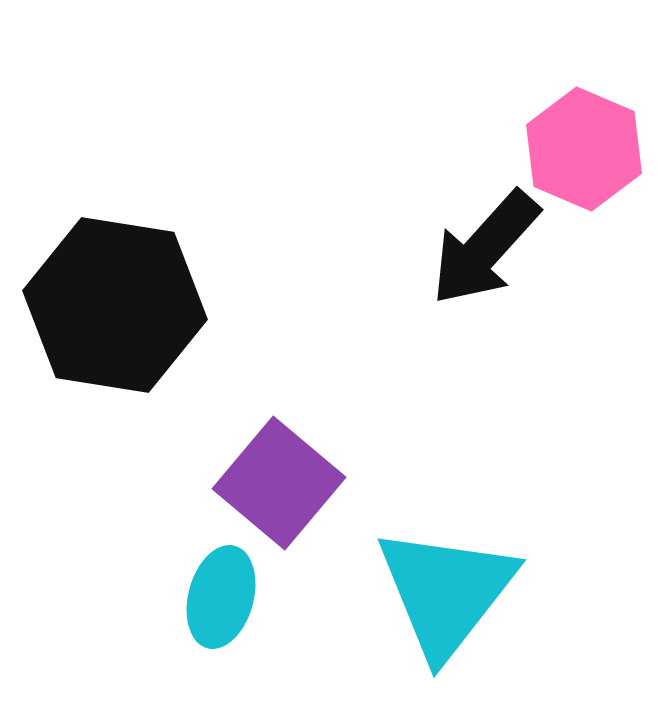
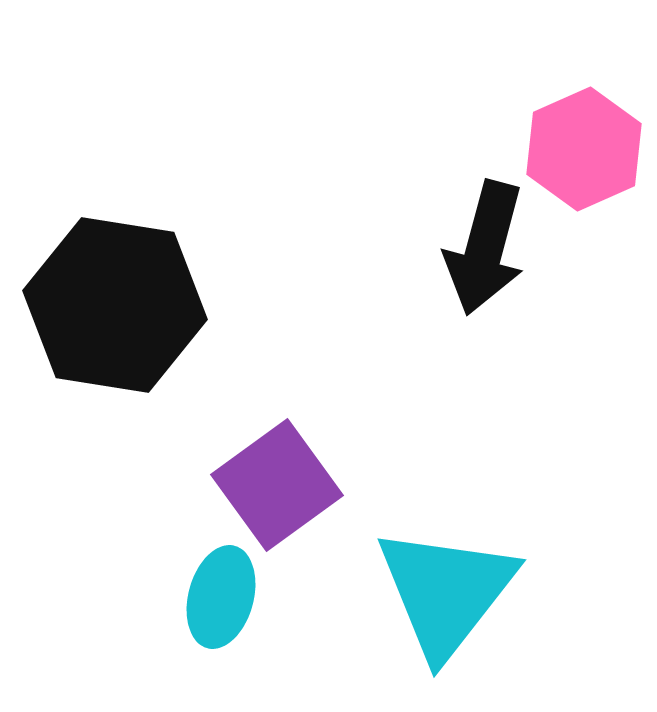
pink hexagon: rotated 13 degrees clockwise
black arrow: rotated 27 degrees counterclockwise
purple square: moved 2 px left, 2 px down; rotated 14 degrees clockwise
